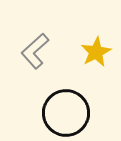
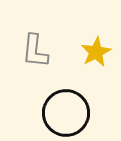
gray L-shape: rotated 42 degrees counterclockwise
